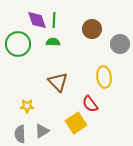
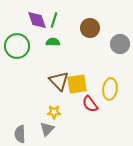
green line: rotated 14 degrees clockwise
brown circle: moved 2 px left, 1 px up
green circle: moved 1 px left, 2 px down
yellow ellipse: moved 6 px right, 12 px down; rotated 15 degrees clockwise
brown triangle: moved 1 px right, 1 px up
yellow star: moved 27 px right, 6 px down
yellow square: moved 1 px right, 39 px up; rotated 25 degrees clockwise
gray triangle: moved 5 px right, 2 px up; rotated 14 degrees counterclockwise
